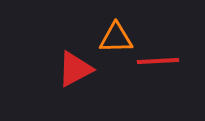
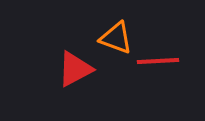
orange triangle: rotated 21 degrees clockwise
